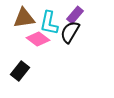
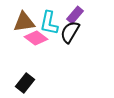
brown triangle: moved 4 px down
pink diamond: moved 2 px left, 1 px up
black rectangle: moved 5 px right, 12 px down
